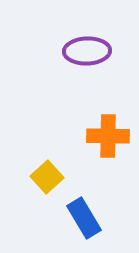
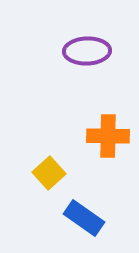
yellow square: moved 2 px right, 4 px up
blue rectangle: rotated 24 degrees counterclockwise
